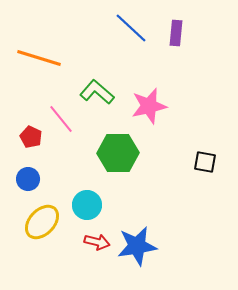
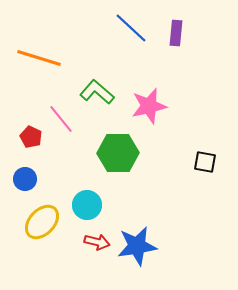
blue circle: moved 3 px left
